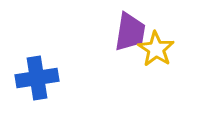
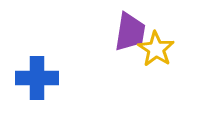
blue cross: rotated 9 degrees clockwise
